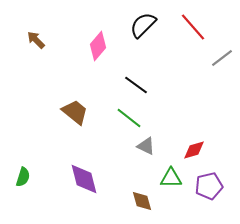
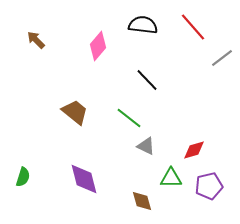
black semicircle: rotated 52 degrees clockwise
black line: moved 11 px right, 5 px up; rotated 10 degrees clockwise
